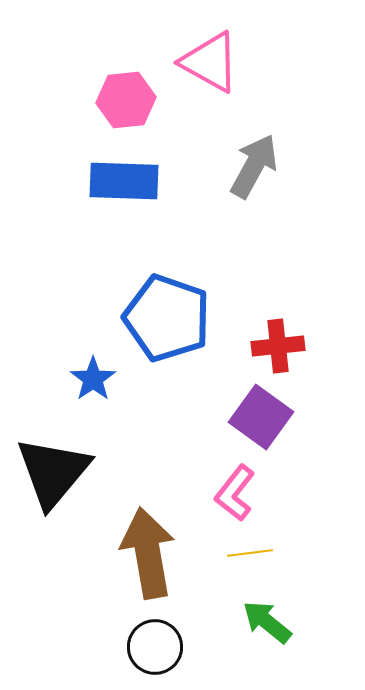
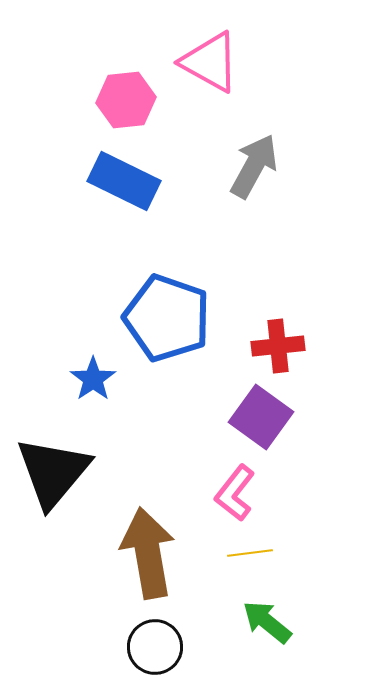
blue rectangle: rotated 24 degrees clockwise
